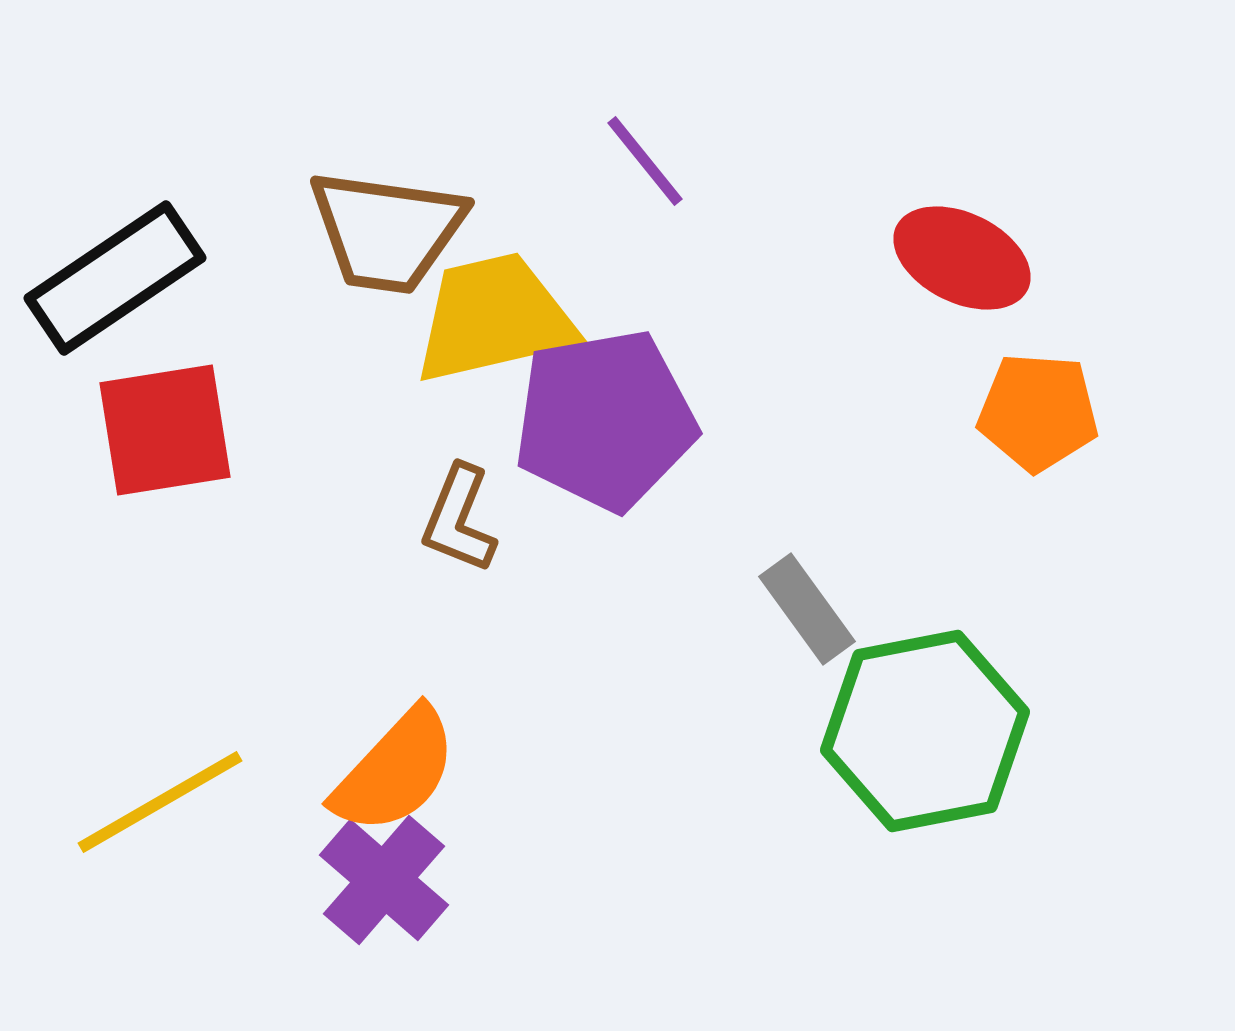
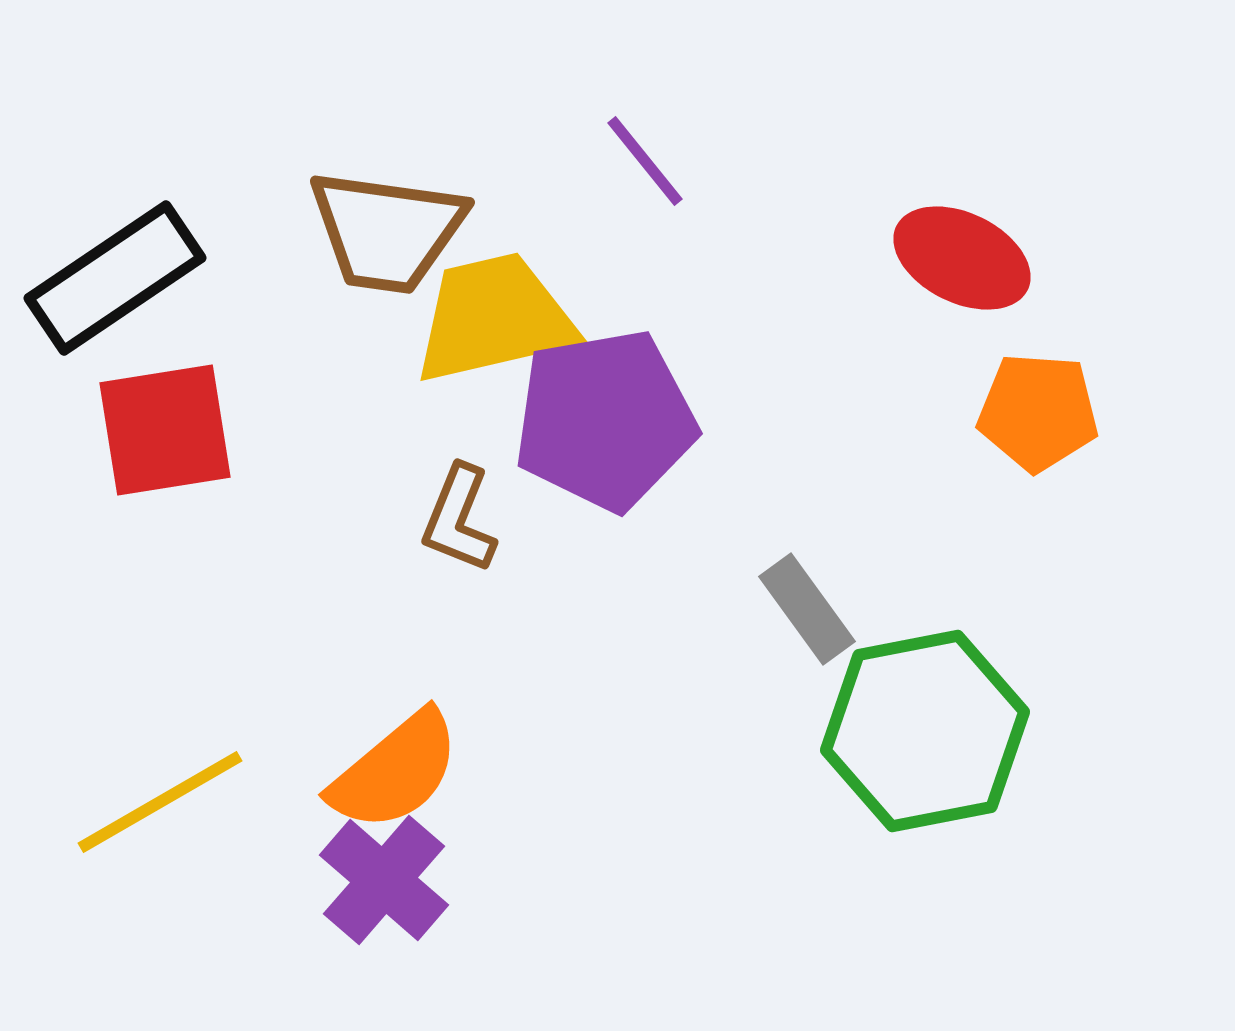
orange semicircle: rotated 7 degrees clockwise
